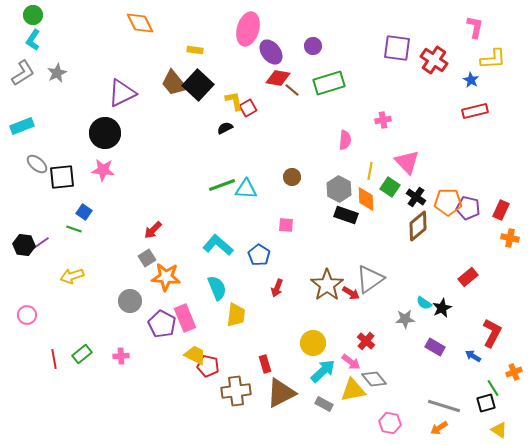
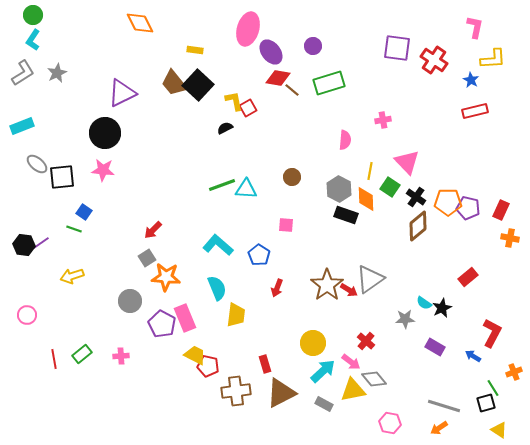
red arrow at (351, 293): moved 2 px left, 3 px up
